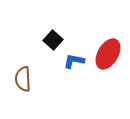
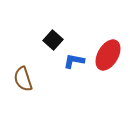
red ellipse: moved 1 px down
brown semicircle: rotated 15 degrees counterclockwise
